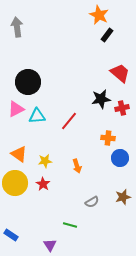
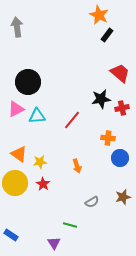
red line: moved 3 px right, 1 px up
yellow star: moved 5 px left, 1 px down
purple triangle: moved 4 px right, 2 px up
